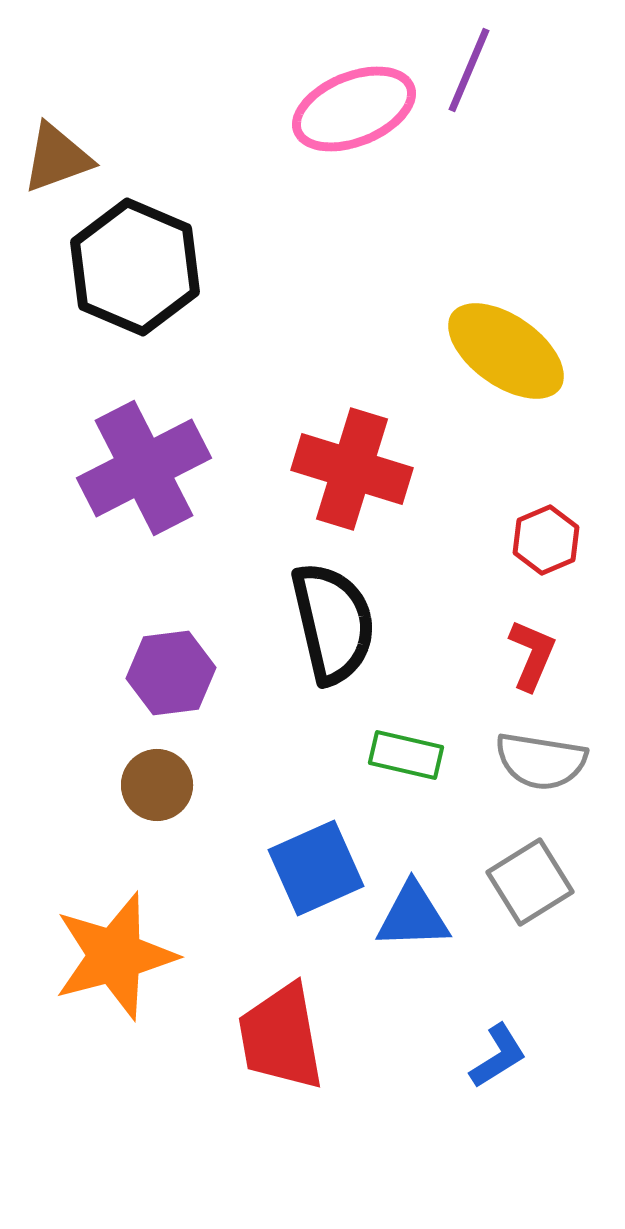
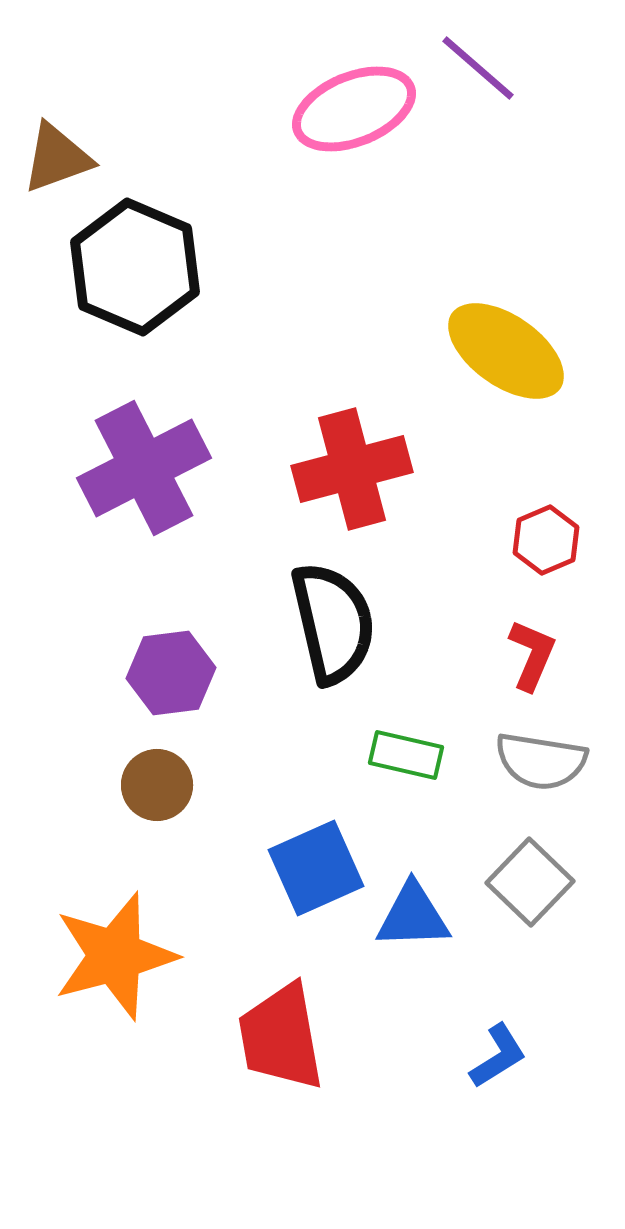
purple line: moved 9 px right, 2 px up; rotated 72 degrees counterclockwise
red cross: rotated 32 degrees counterclockwise
gray square: rotated 14 degrees counterclockwise
